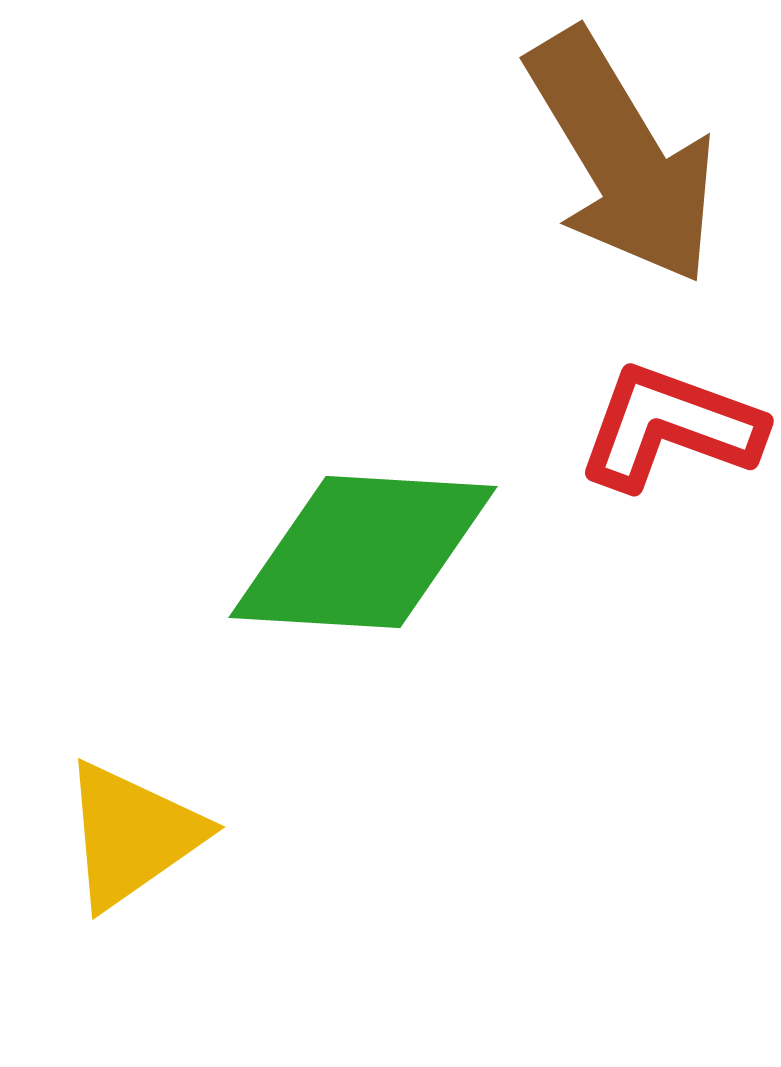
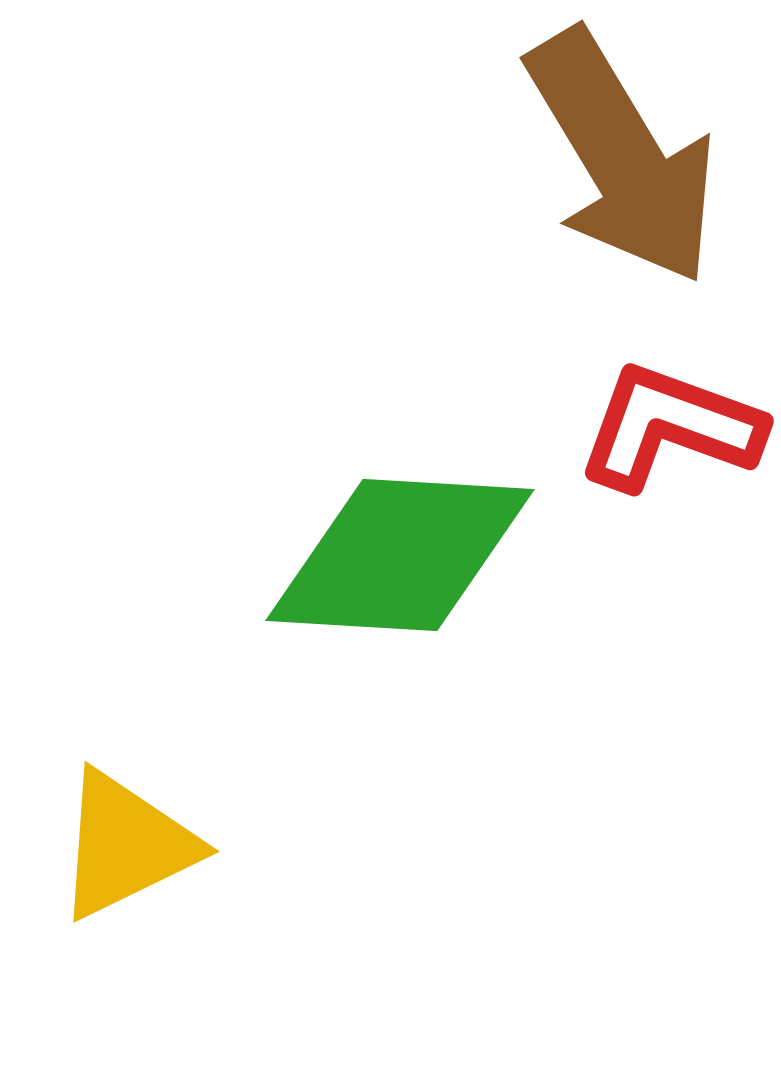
green diamond: moved 37 px right, 3 px down
yellow triangle: moved 6 px left, 10 px down; rotated 9 degrees clockwise
